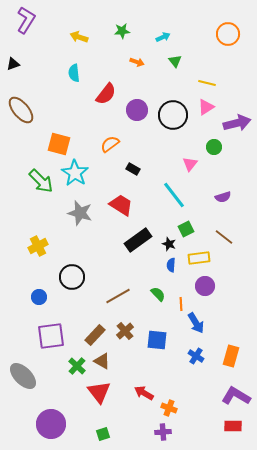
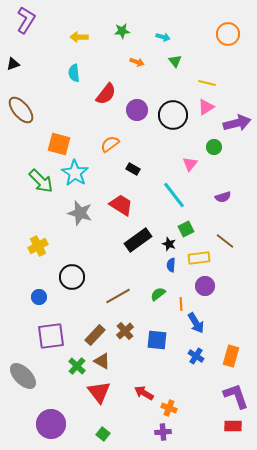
yellow arrow at (79, 37): rotated 18 degrees counterclockwise
cyan arrow at (163, 37): rotated 40 degrees clockwise
brown line at (224, 237): moved 1 px right, 4 px down
green semicircle at (158, 294): rotated 84 degrees counterclockwise
purple L-shape at (236, 396): rotated 40 degrees clockwise
green square at (103, 434): rotated 32 degrees counterclockwise
